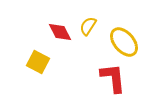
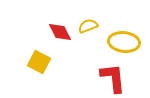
yellow semicircle: rotated 36 degrees clockwise
yellow ellipse: rotated 44 degrees counterclockwise
yellow square: moved 1 px right
